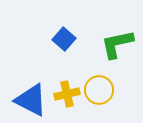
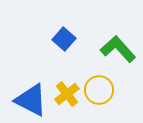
green L-shape: moved 1 px right, 5 px down; rotated 60 degrees clockwise
yellow cross: rotated 25 degrees counterclockwise
